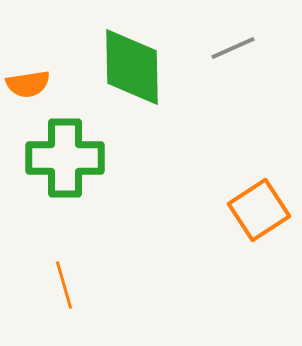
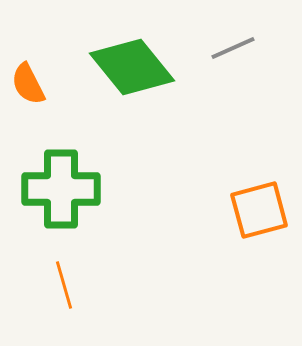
green diamond: rotated 38 degrees counterclockwise
orange semicircle: rotated 72 degrees clockwise
green cross: moved 4 px left, 31 px down
orange square: rotated 18 degrees clockwise
